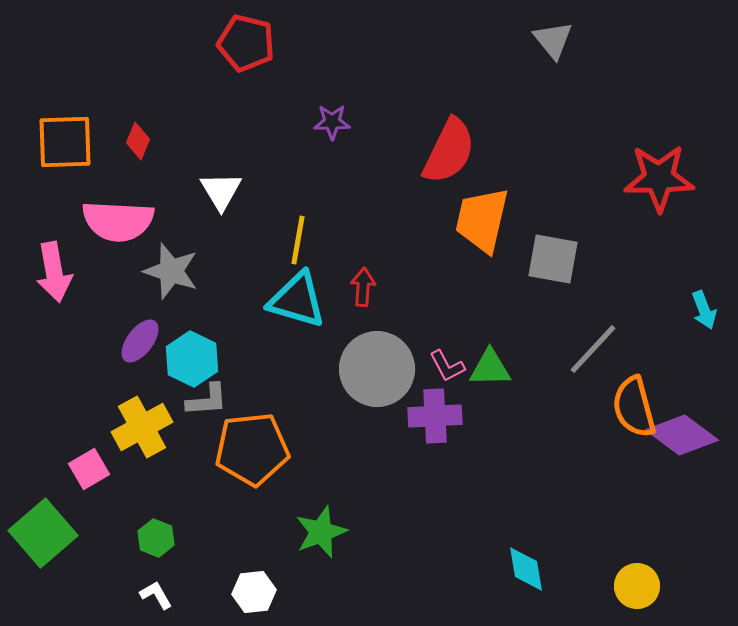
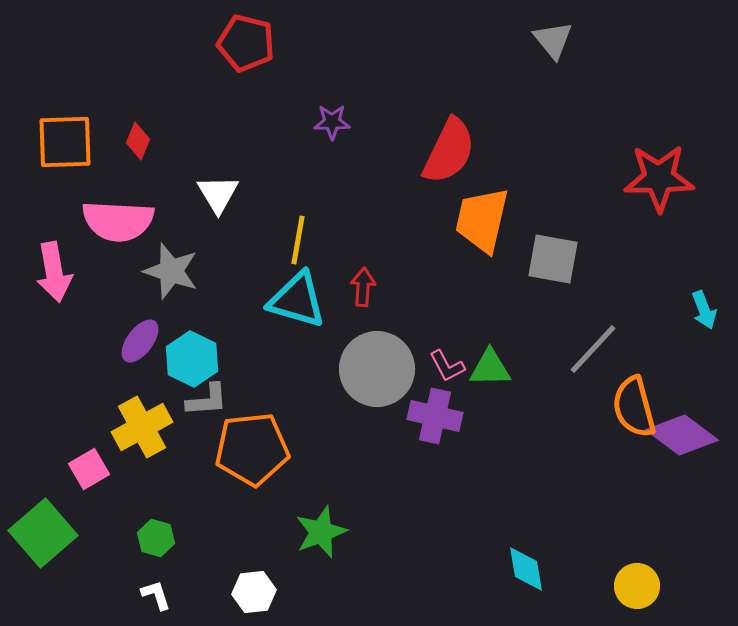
white triangle: moved 3 px left, 3 px down
purple cross: rotated 16 degrees clockwise
green hexagon: rotated 6 degrees counterclockwise
white L-shape: rotated 12 degrees clockwise
